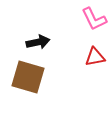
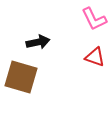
red triangle: rotated 30 degrees clockwise
brown square: moved 7 px left
